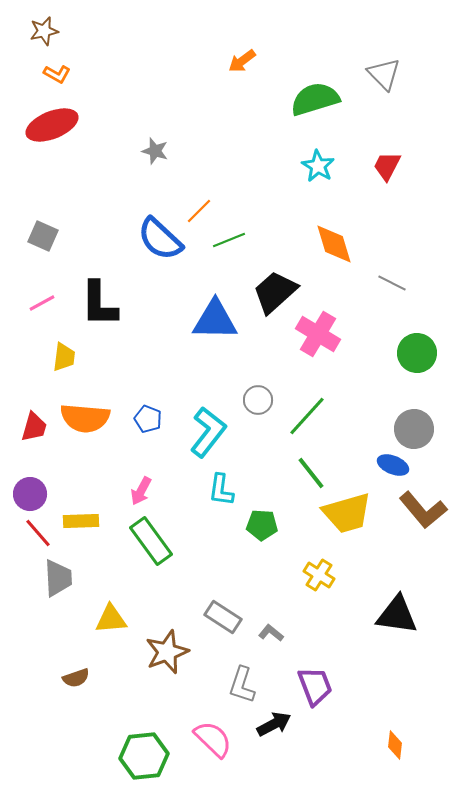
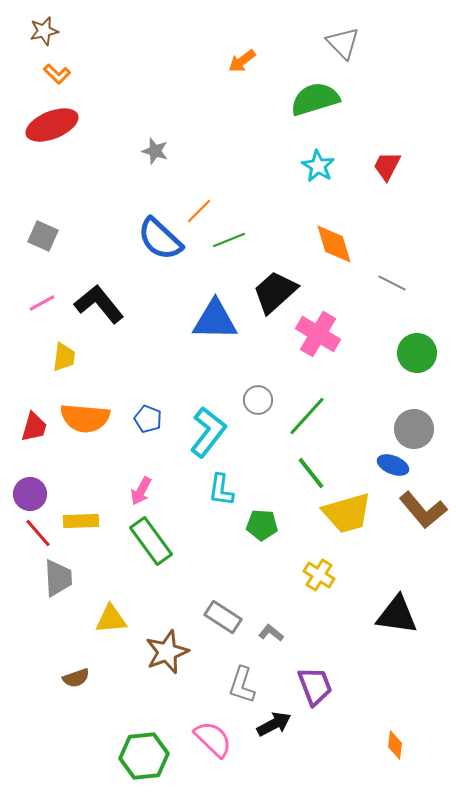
orange L-shape at (57, 74): rotated 16 degrees clockwise
gray triangle at (384, 74): moved 41 px left, 31 px up
black L-shape at (99, 304): rotated 141 degrees clockwise
